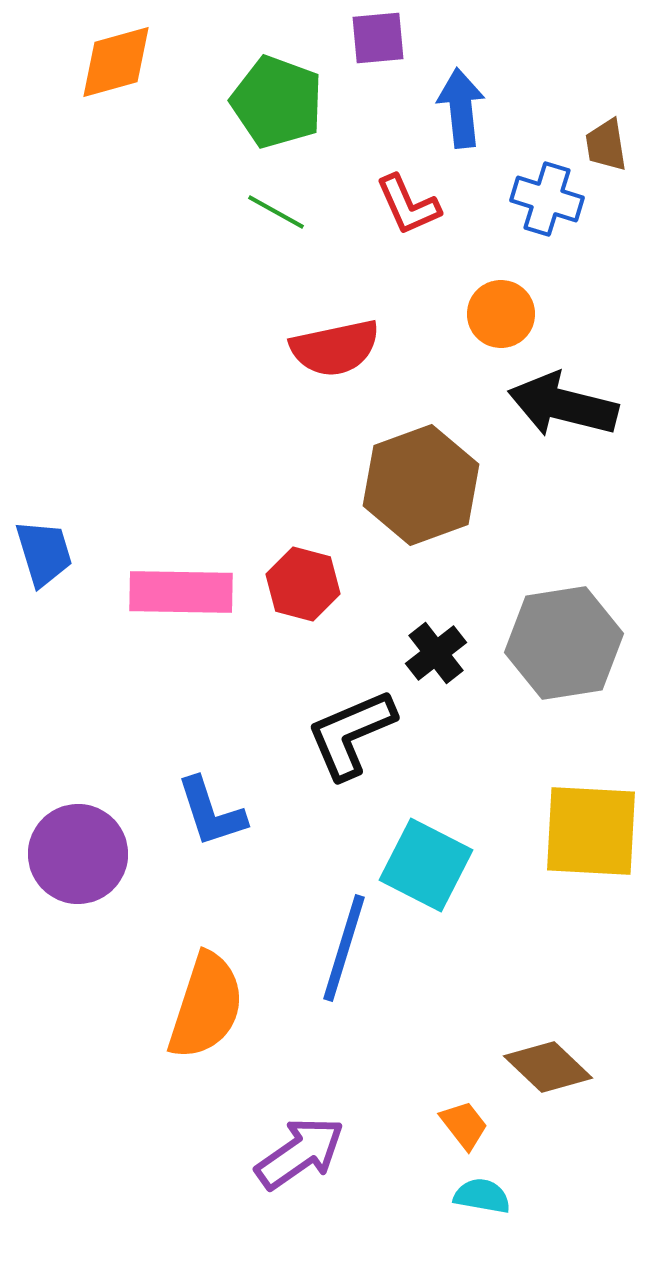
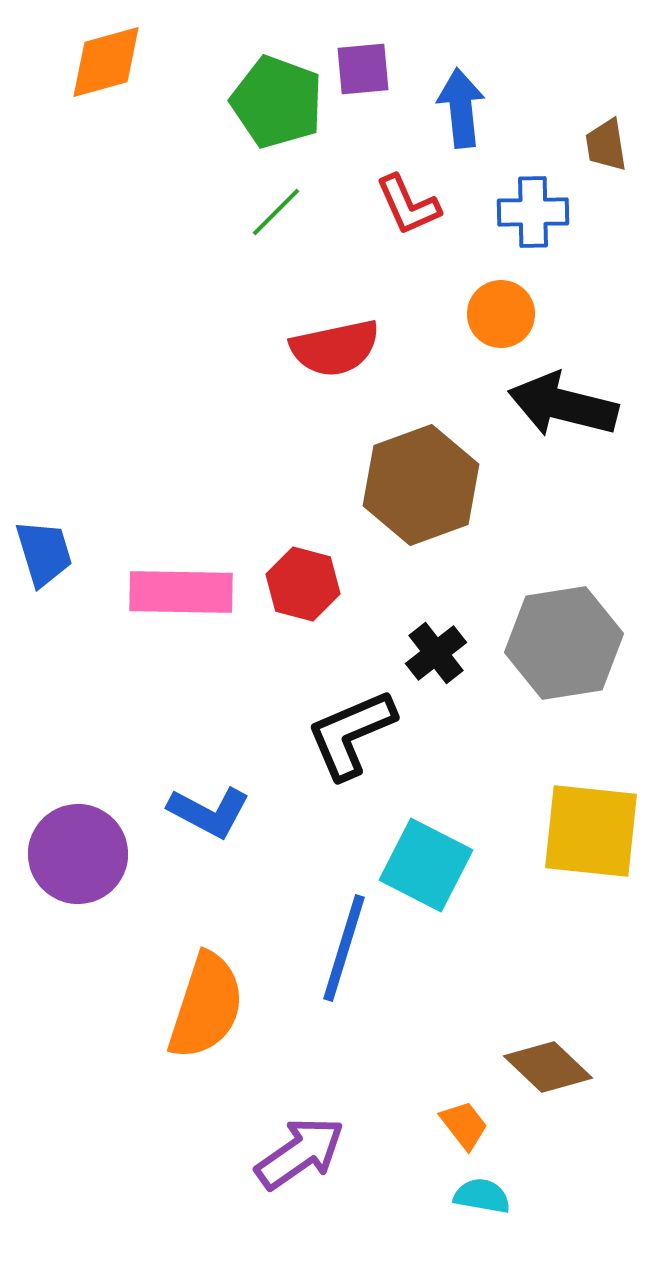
purple square: moved 15 px left, 31 px down
orange diamond: moved 10 px left
blue cross: moved 14 px left, 13 px down; rotated 18 degrees counterclockwise
green line: rotated 74 degrees counterclockwise
blue L-shape: moved 2 px left; rotated 44 degrees counterclockwise
yellow square: rotated 3 degrees clockwise
